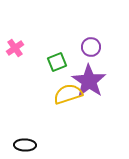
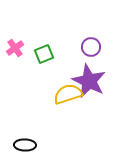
green square: moved 13 px left, 8 px up
purple star: rotated 8 degrees counterclockwise
